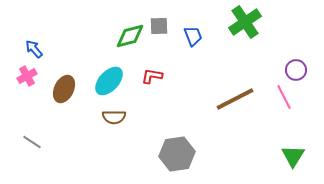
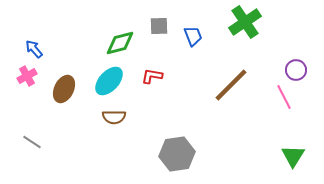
green diamond: moved 10 px left, 7 px down
brown line: moved 4 px left, 14 px up; rotated 18 degrees counterclockwise
